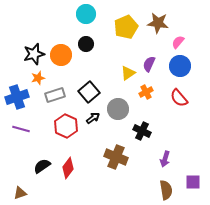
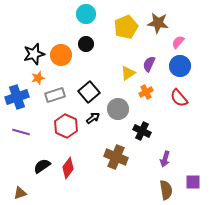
purple line: moved 3 px down
